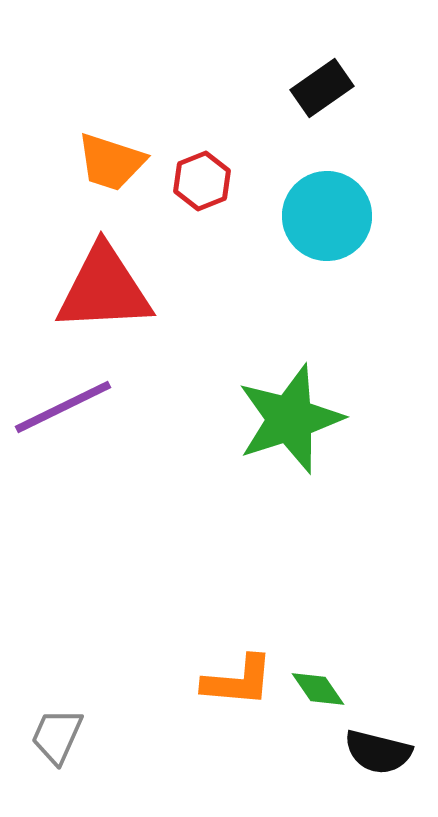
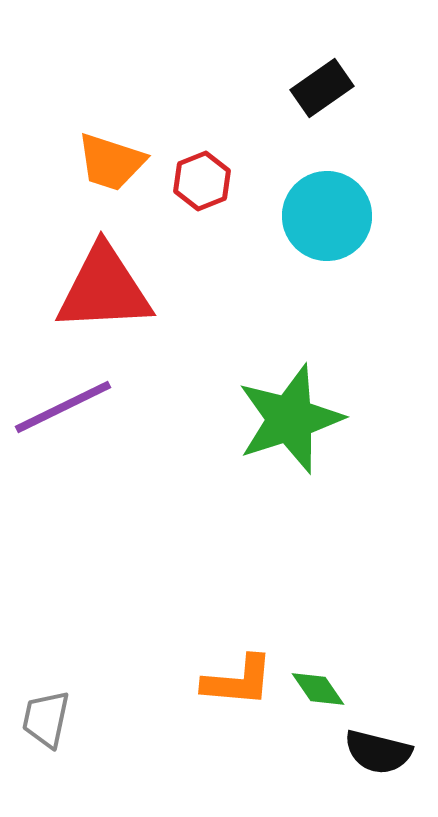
gray trapezoid: moved 11 px left, 17 px up; rotated 12 degrees counterclockwise
